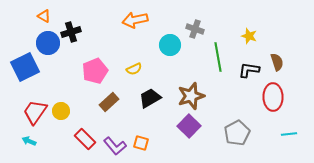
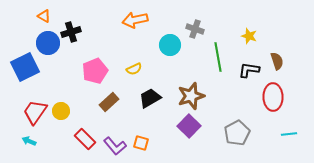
brown semicircle: moved 1 px up
